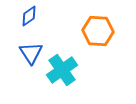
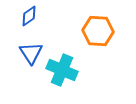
cyan cross: rotated 32 degrees counterclockwise
